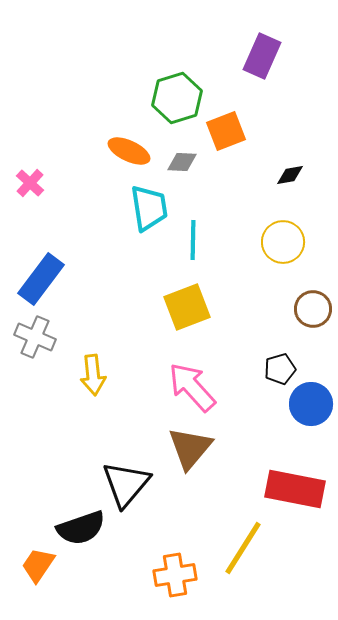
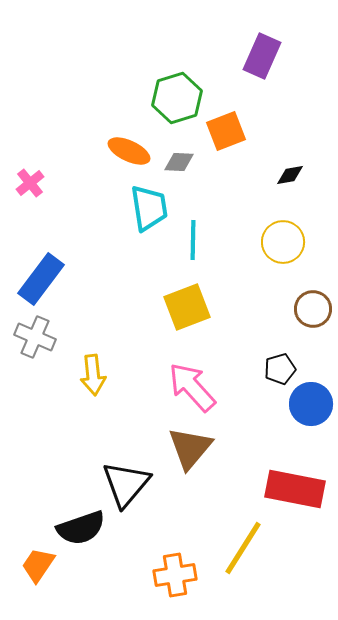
gray diamond: moved 3 px left
pink cross: rotated 8 degrees clockwise
